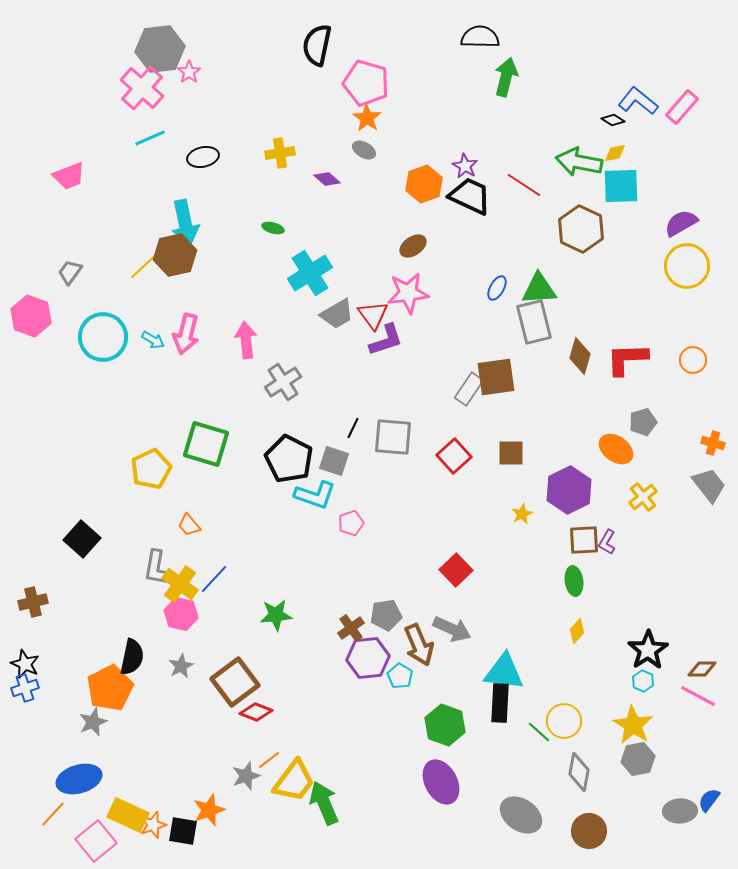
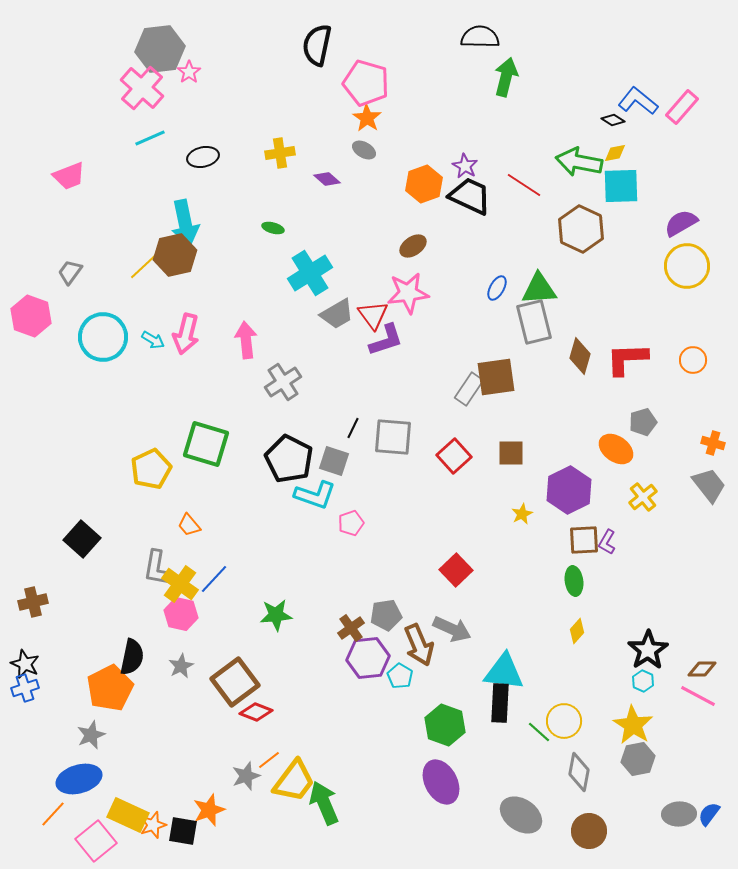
gray star at (93, 722): moved 2 px left, 13 px down
blue semicircle at (709, 800): moved 14 px down
gray ellipse at (680, 811): moved 1 px left, 3 px down
